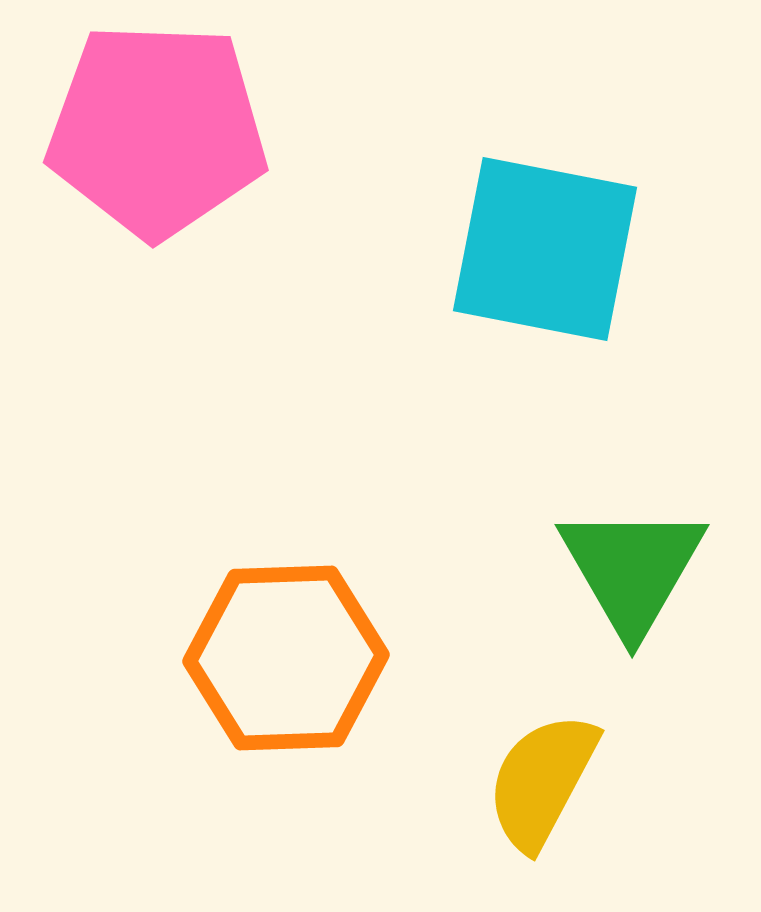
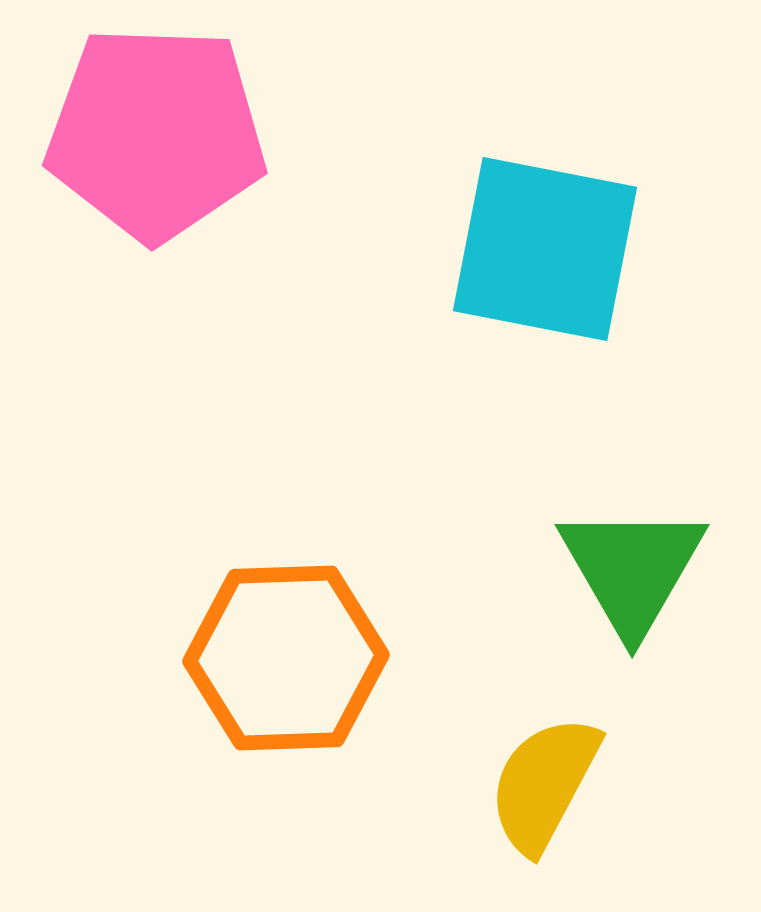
pink pentagon: moved 1 px left, 3 px down
yellow semicircle: moved 2 px right, 3 px down
